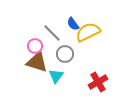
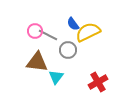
gray line: moved 4 px left, 2 px down; rotated 18 degrees counterclockwise
pink circle: moved 15 px up
gray circle: moved 3 px right, 4 px up
brown triangle: rotated 10 degrees counterclockwise
cyan triangle: moved 1 px down
